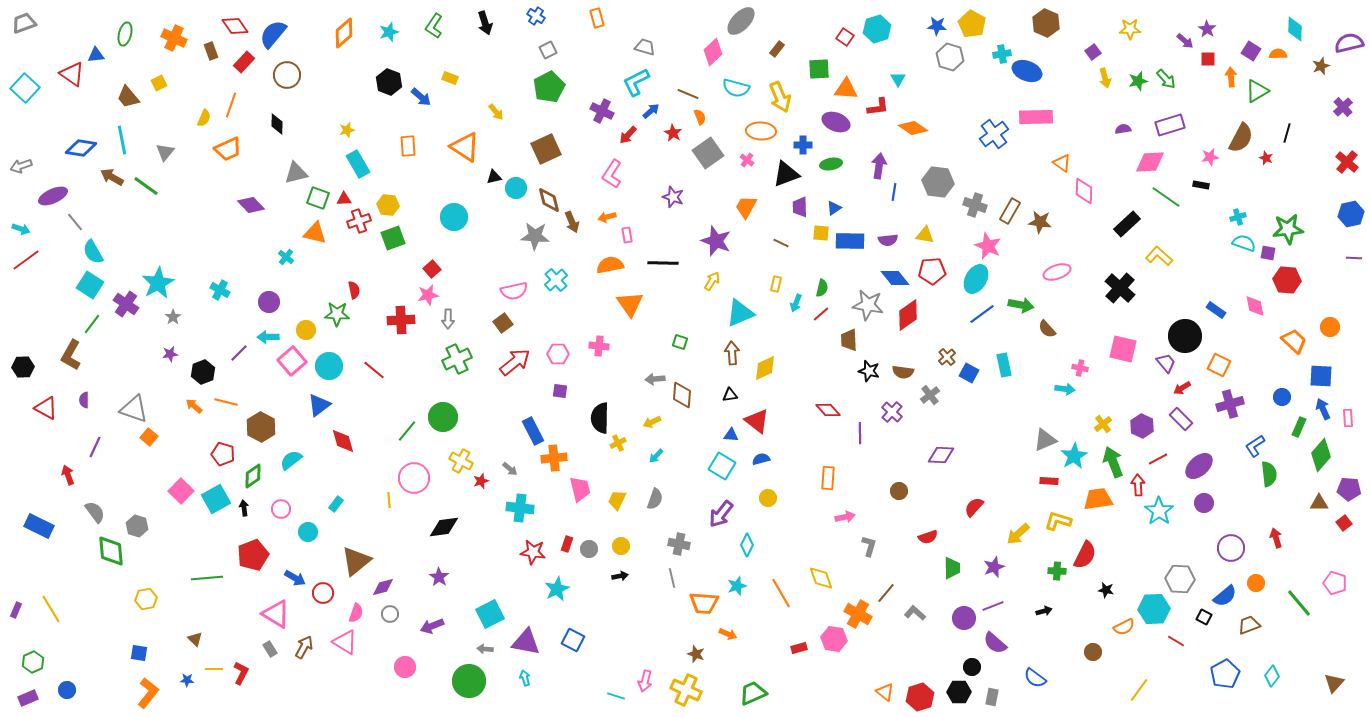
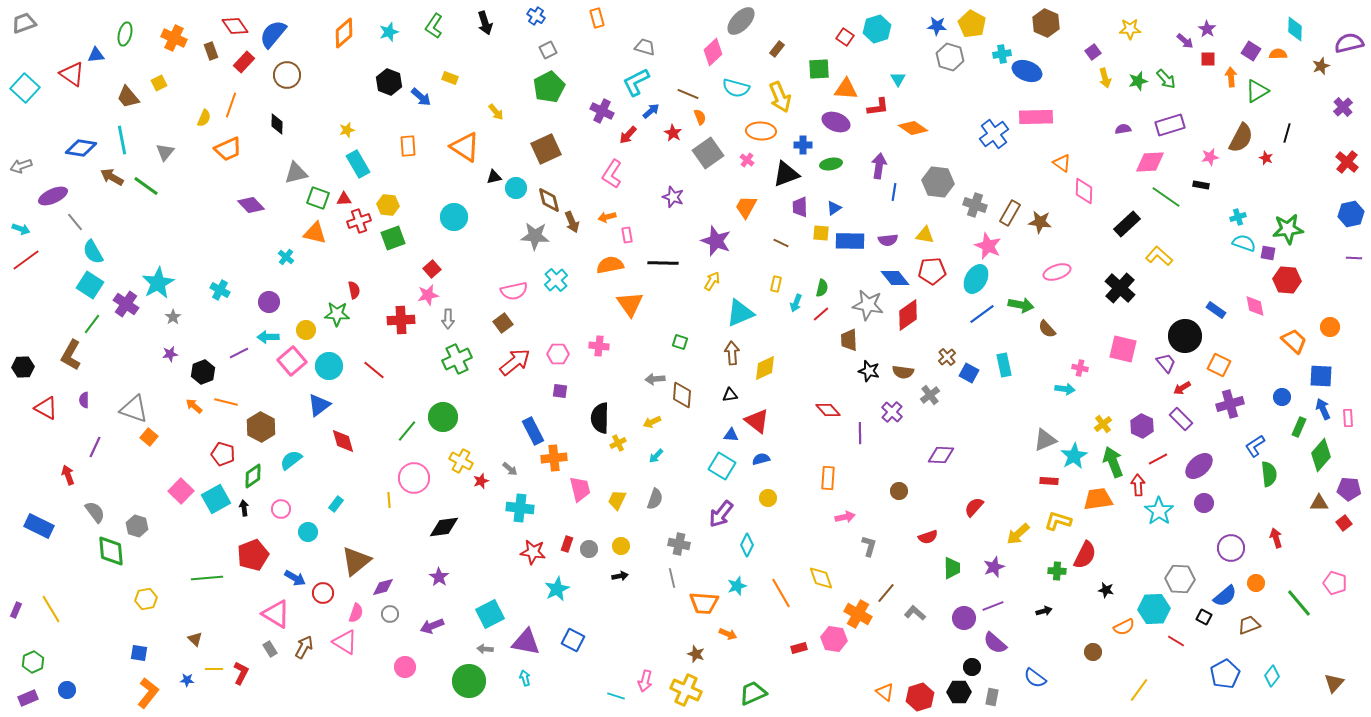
brown rectangle at (1010, 211): moved 2 px down
purple line at (239, 353): rotated 18 degrees clockwise
